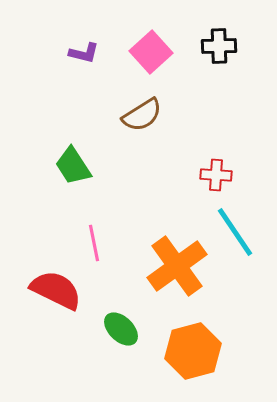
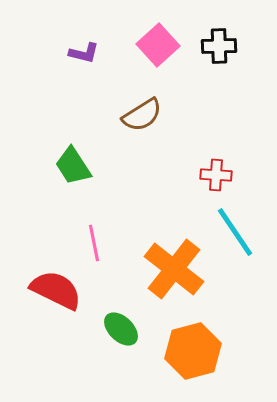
pink square: moved 7 px right, 7 px up
orange cross: moved 3 px left, 3 px down; rotated 16 degrees counterclockwise
